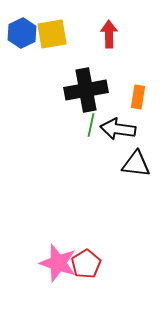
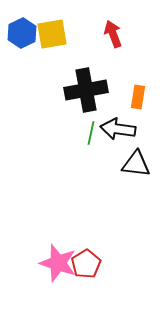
red arrow: moved 4 px right; rotated 20 degrees counterclockwise
green line: moved 8 px down
